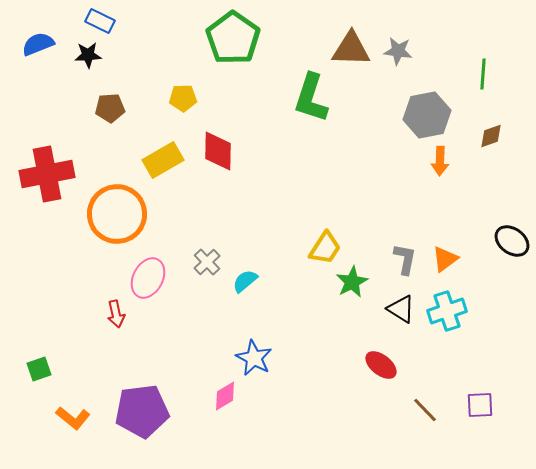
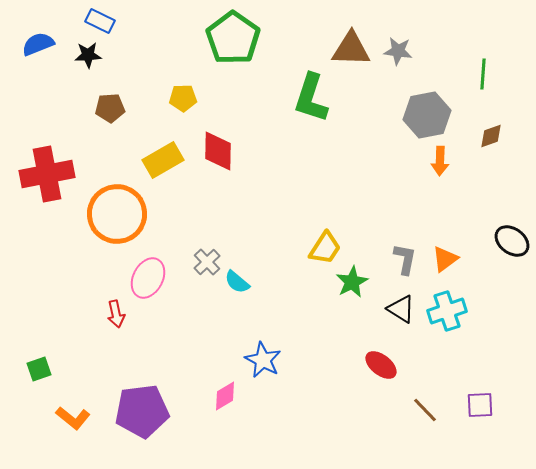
cyan semicircle: moved 8 px left, 1 px down; rotated 100 degrees counterclockwise
blue star: moved 9 px right, 2 px down
